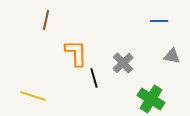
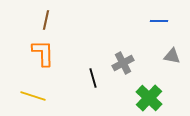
orange L-shape: moved 33 px left
gray cross: rotated 15 degrees clockwise
black line: moved 1 px left
green cross: moved 2 px left, 1 px up; rotated 12 degrees clockwise
